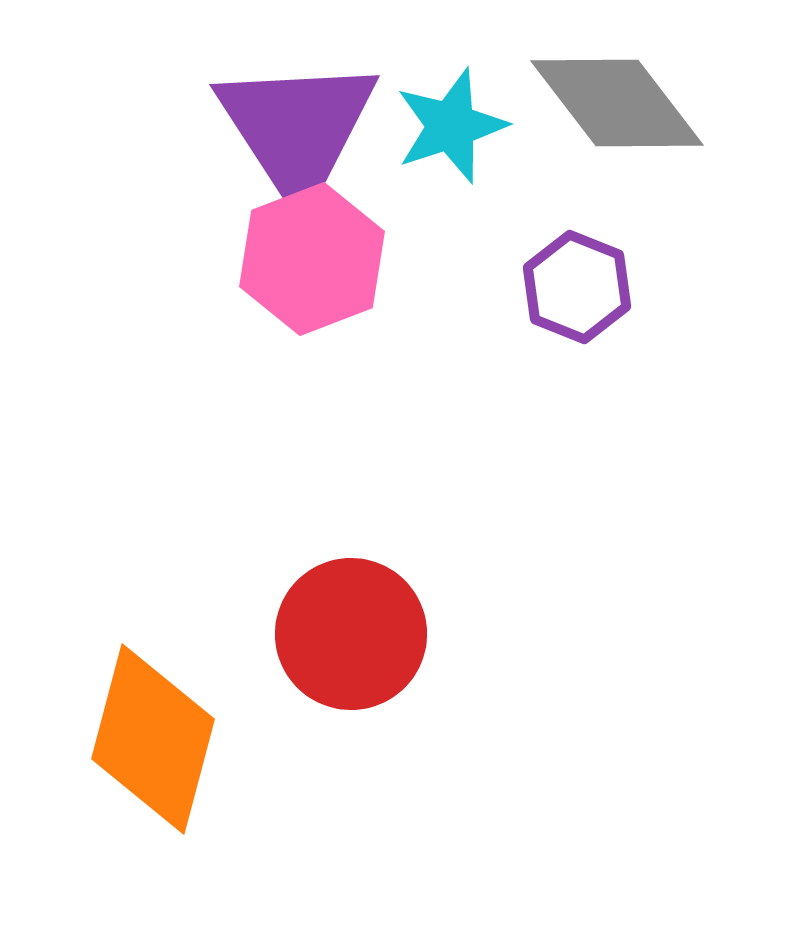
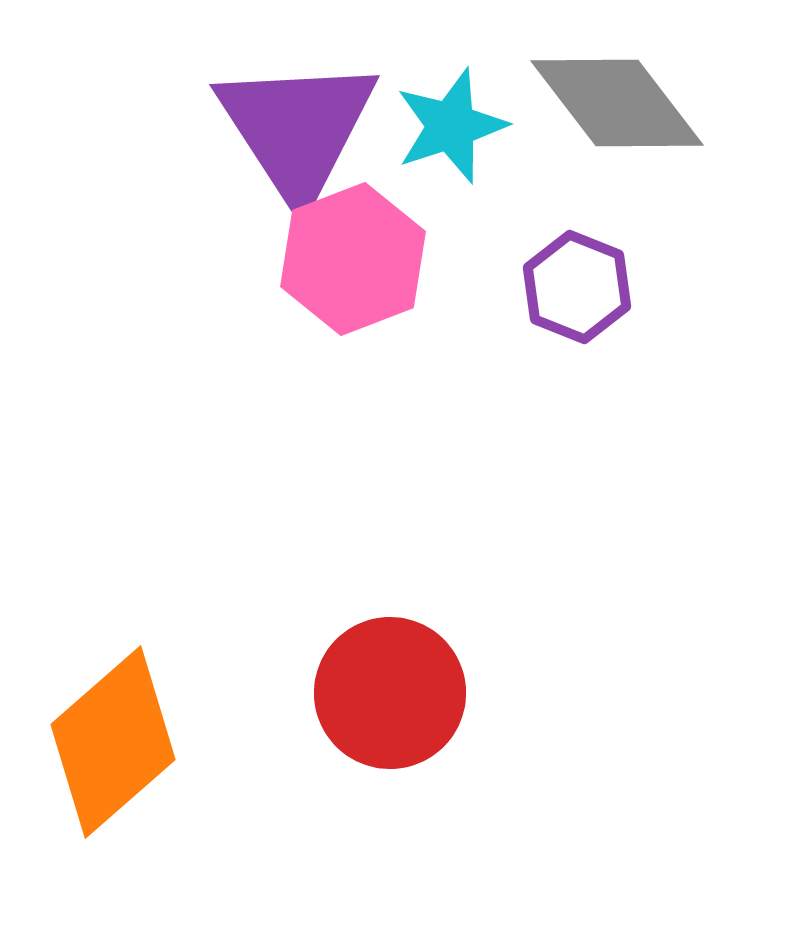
pink hexagon: moved 41 px right
red circle: moved 39 px right, 59 px down
orange diamond: moved 40 px left, 3 px down; rotated 34 degrees clockwise
